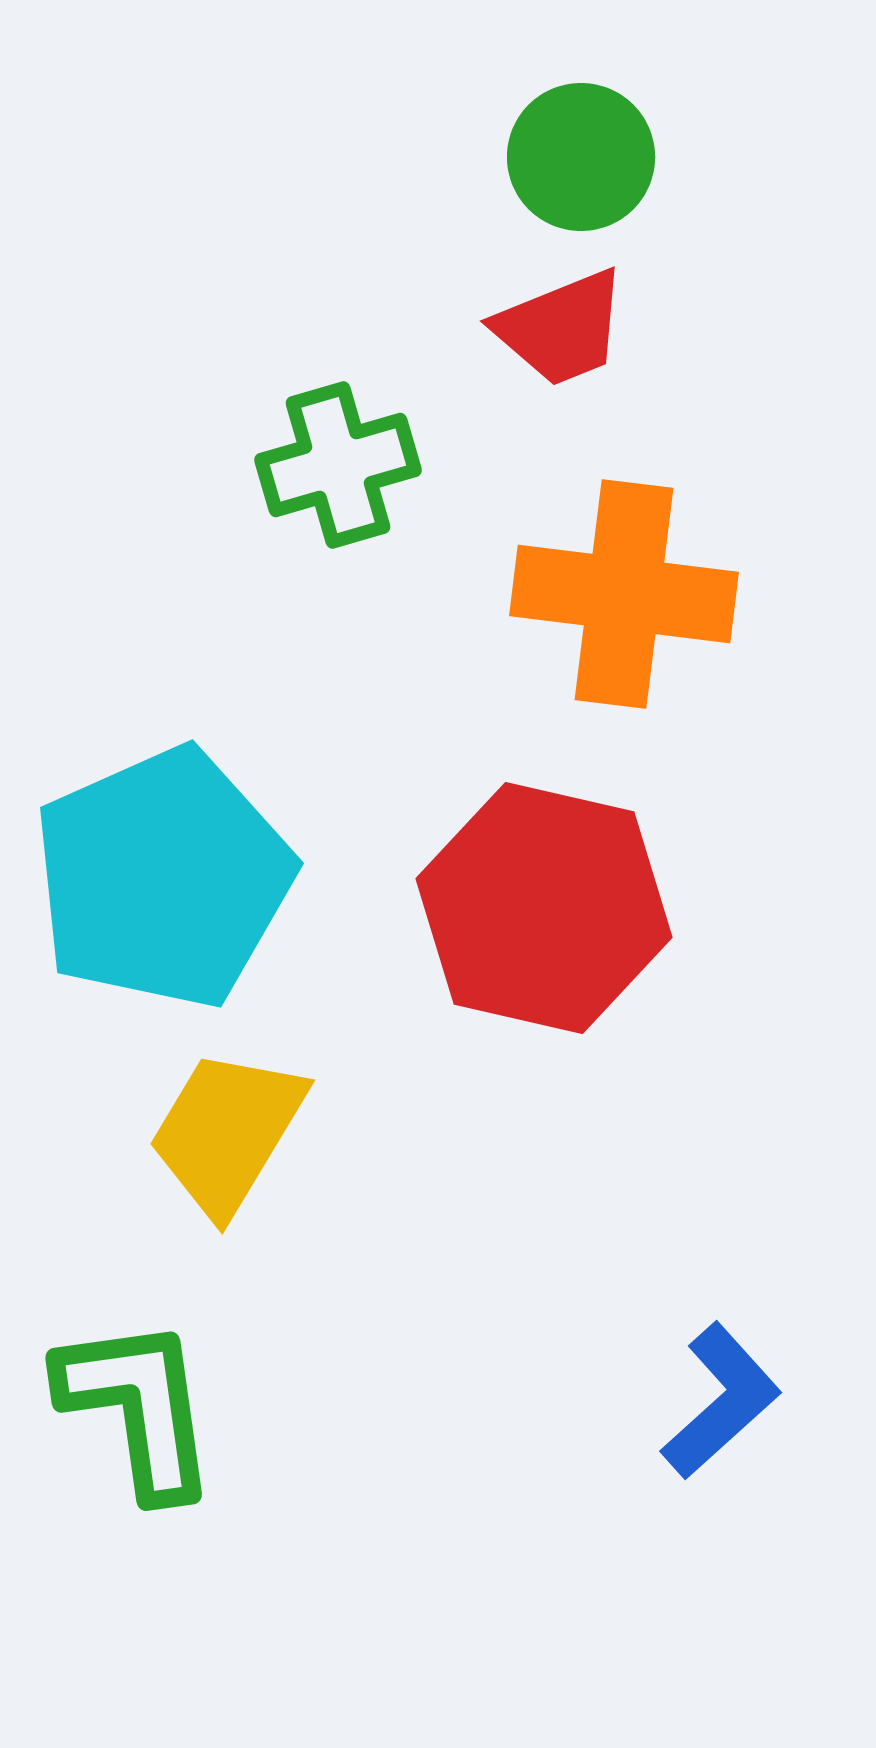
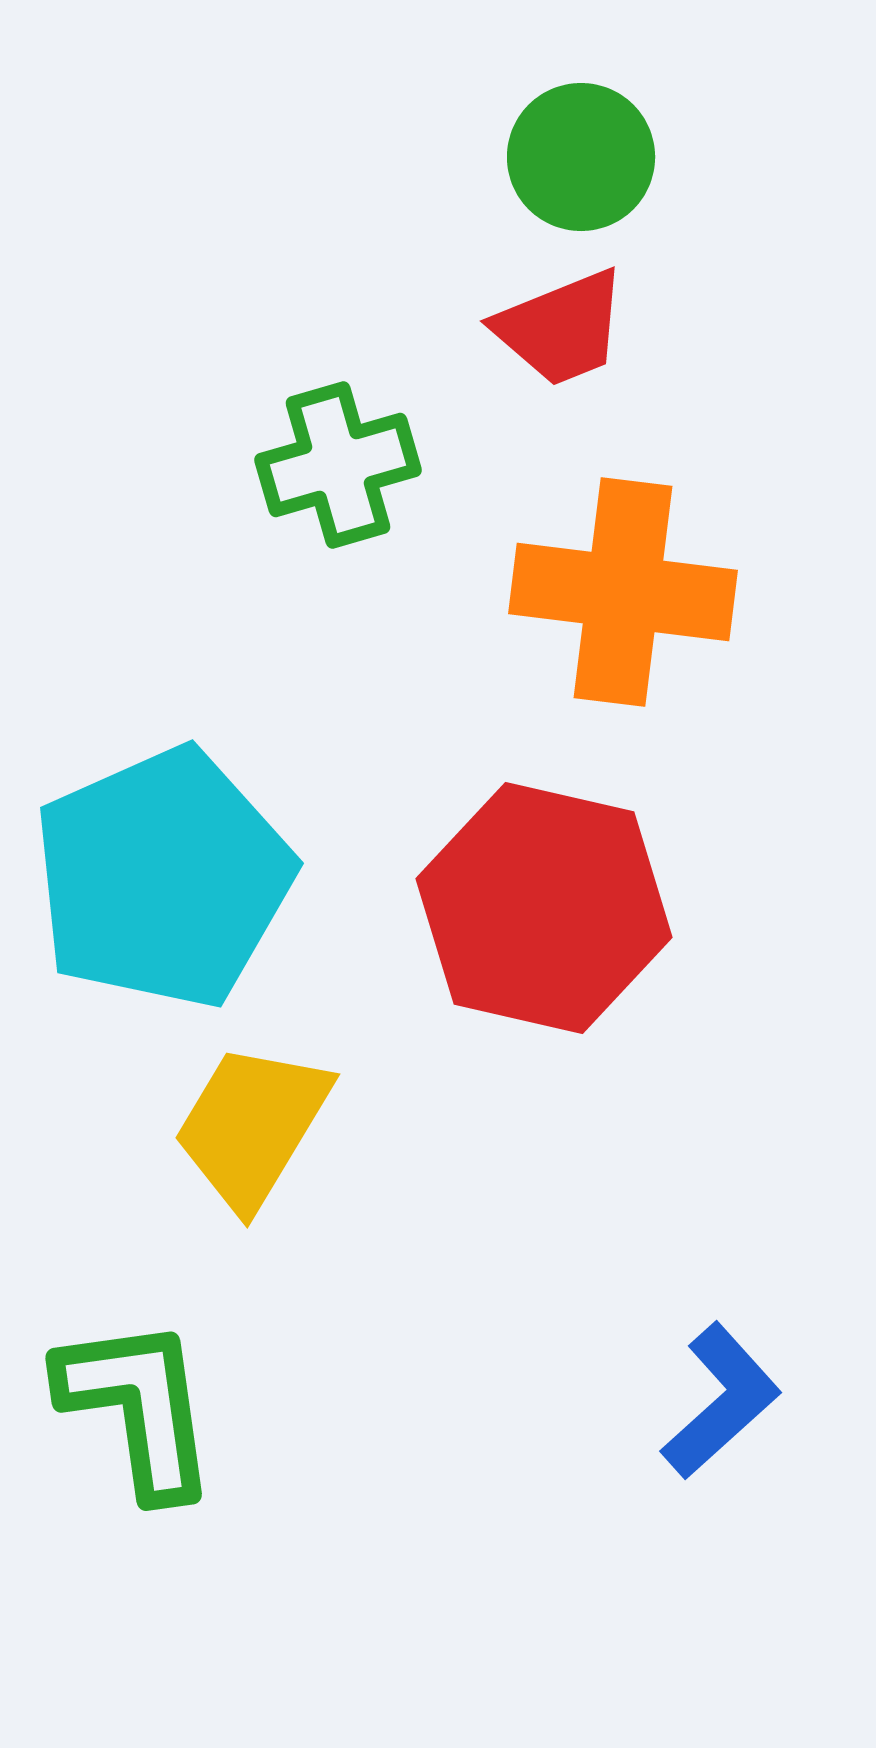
orange cross: moved 1 px left, 2 px up
yellow trapezoid: moved 25 px right, 6 px up
